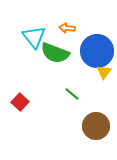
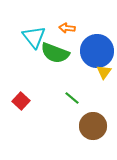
green line: moved 4 px down
red square: moved 1 px right, 1 px up
brown circle: moved 3 px left
